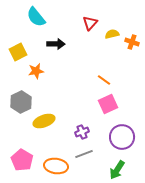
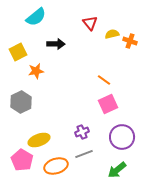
cyan semicircle: rotated 90 degrees counterclockwise
red triangle: rotated 21 degrees counterclockwise
orange cross: moved 2 px left, 1 px up
yellow ellipse: moved 5 px left, 19 px down
orange ellipse: rotated 25 degrees counterclockwise
green arrow: rotated 18 degrees clockwise
